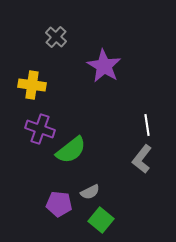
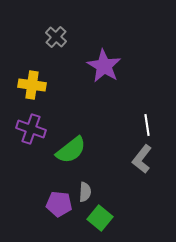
purple cross: moved 9 px left
gray semicircle: moved 5 px left; rotated 60 degrees counterclockwise
green square: moved 1 px left, 2 px up
